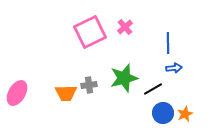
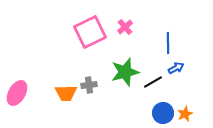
blue arrow: moved 2 px right; rotated 21 degrees counterclockwise
green star: moved 1 px right, 6 px up
black line: moved 7 px up
